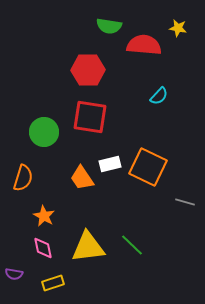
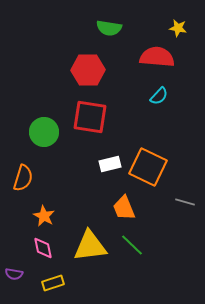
green semicircle: moved 2 px down
red semicircle: moved 13 px right, 12 px down
orange trapezoid: moved 42 px right, 30 px down; rotated 12 degrees clockwise
yellow triangle: moved 2 px right, 1 px up
